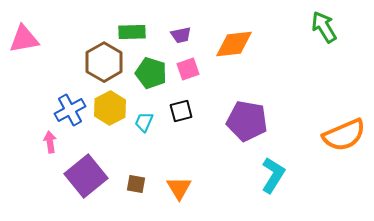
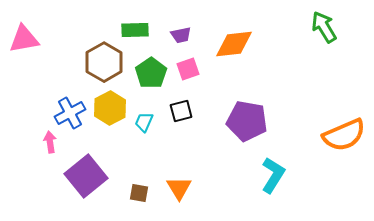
green rectangle: moved 3 px right, 2 px up
green pentagon: rotated 20 degrees clockwise
blue cross: moved 3 px down
brown square: moved 3 px right, 9 px down
